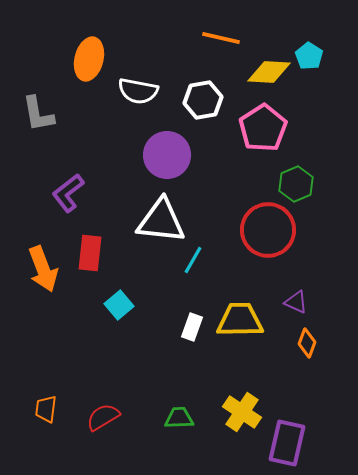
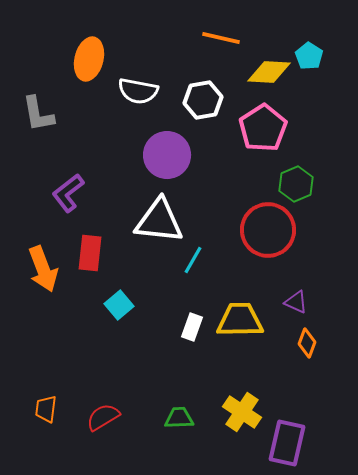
white triangle: moved 2 px left
